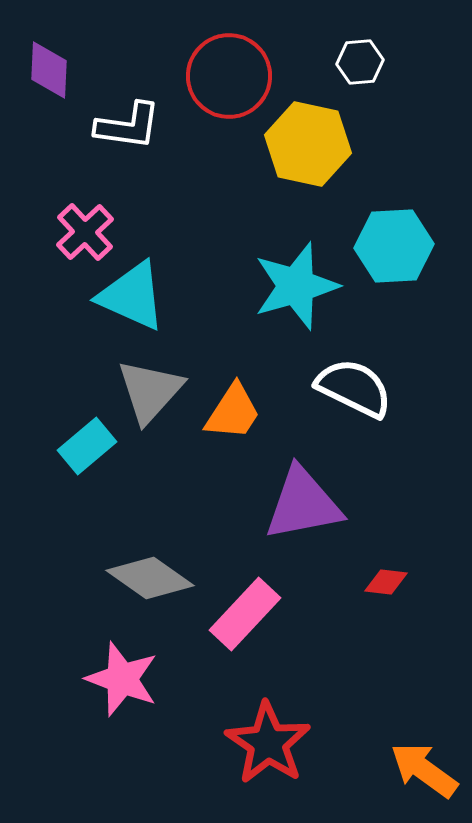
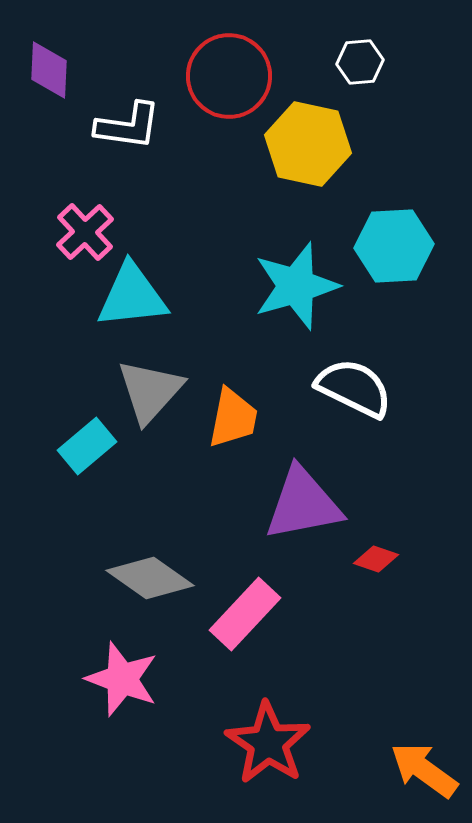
cyan triangle: rotated 30 degrees counterclockwise
orange trapezoid: moved 6 px down; rotated 22 degrees counterclockwise
red diamond: moved 10 px left, 23 px up; rotated 12 degrees clockwise
